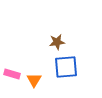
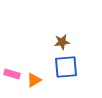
brown star: moved 5 px right
orange triangle: rotated 28 degrees clockwise
